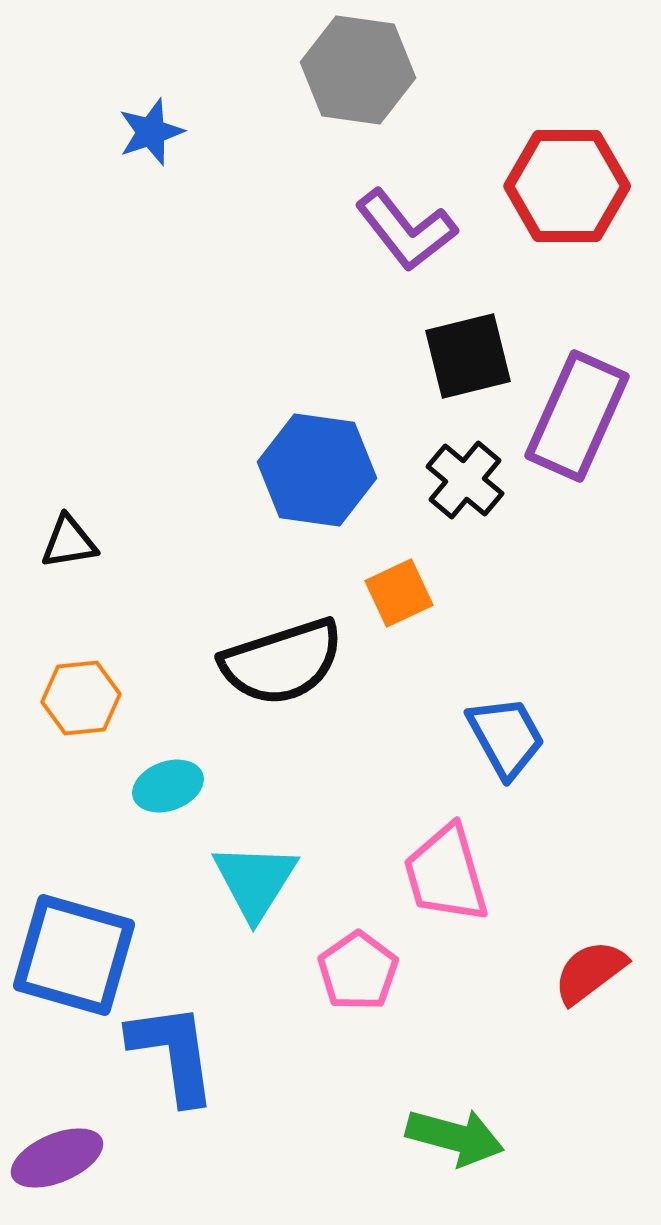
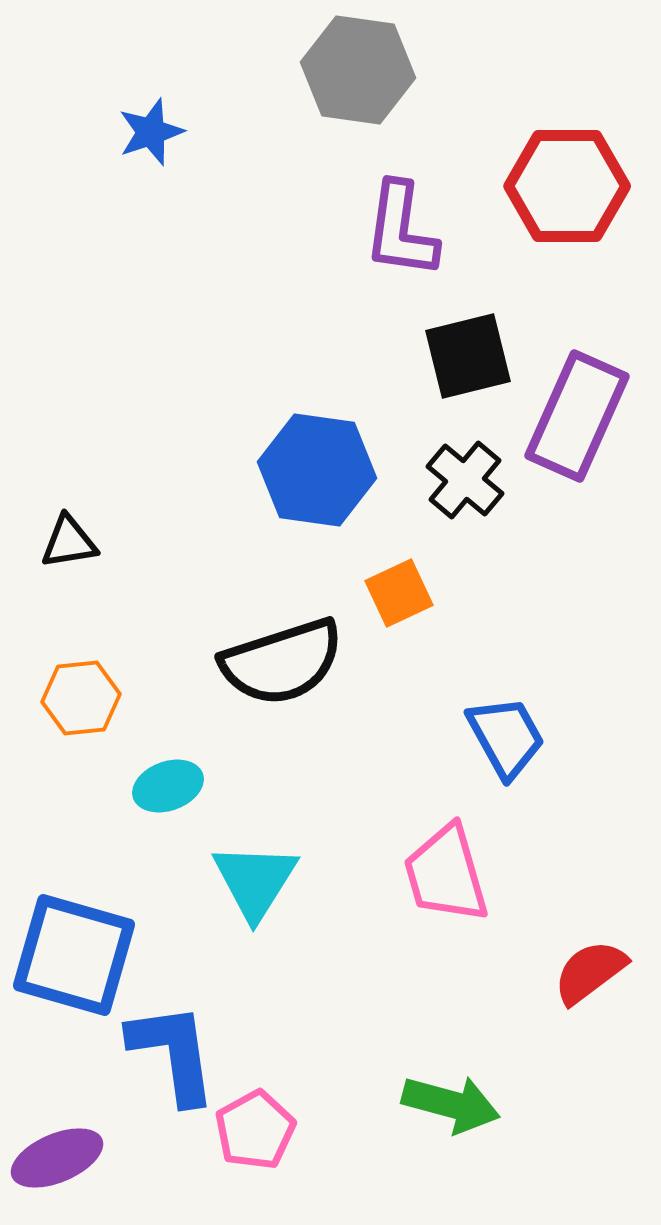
purple L-shape: moved 5 px left; rotated 46 degrees clockwise
pink pentagon: moved 103 px left, 159 px down; rotated 6 degrees clockwise
green arrow: moved 4 px left, 33 px up
